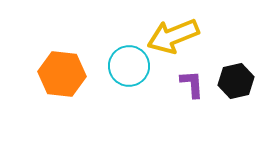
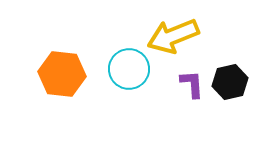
cyan circle: moved 3 px down
black hexagon: moved 6 px left, 1 px down
